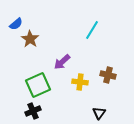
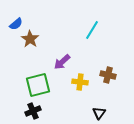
green square: rotated 10 degrees clockwise
